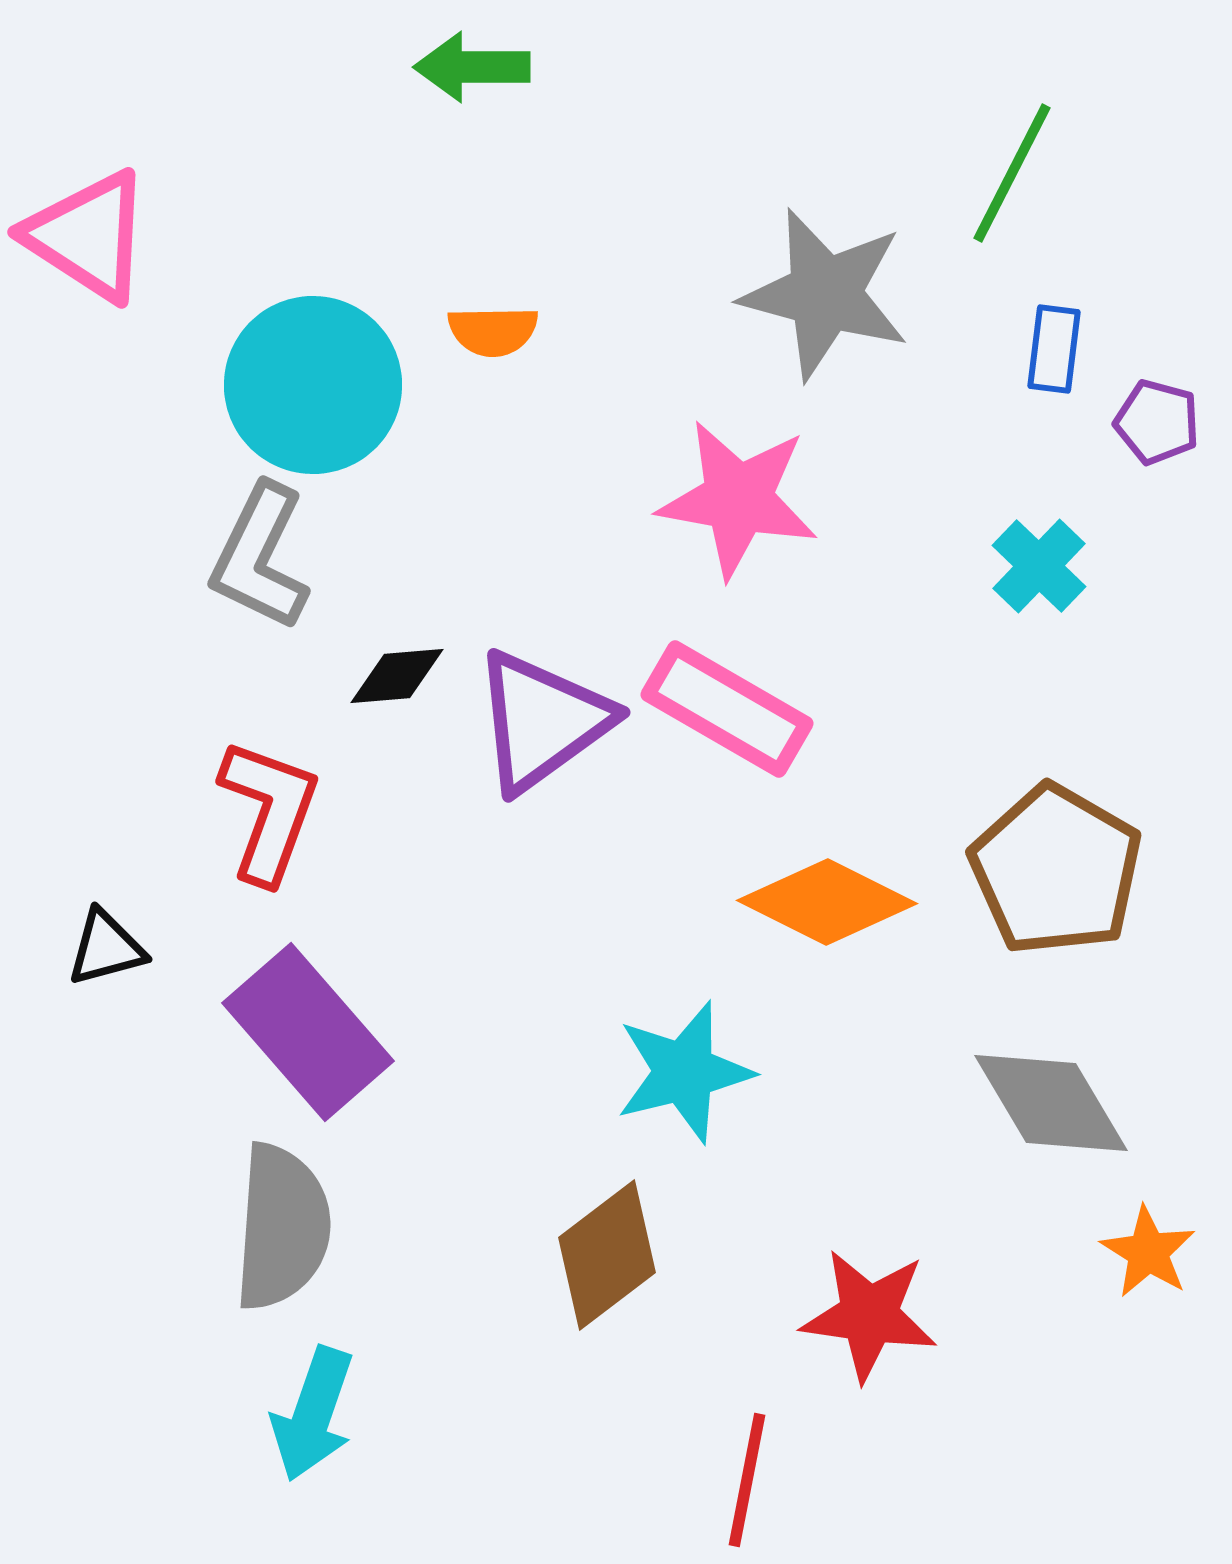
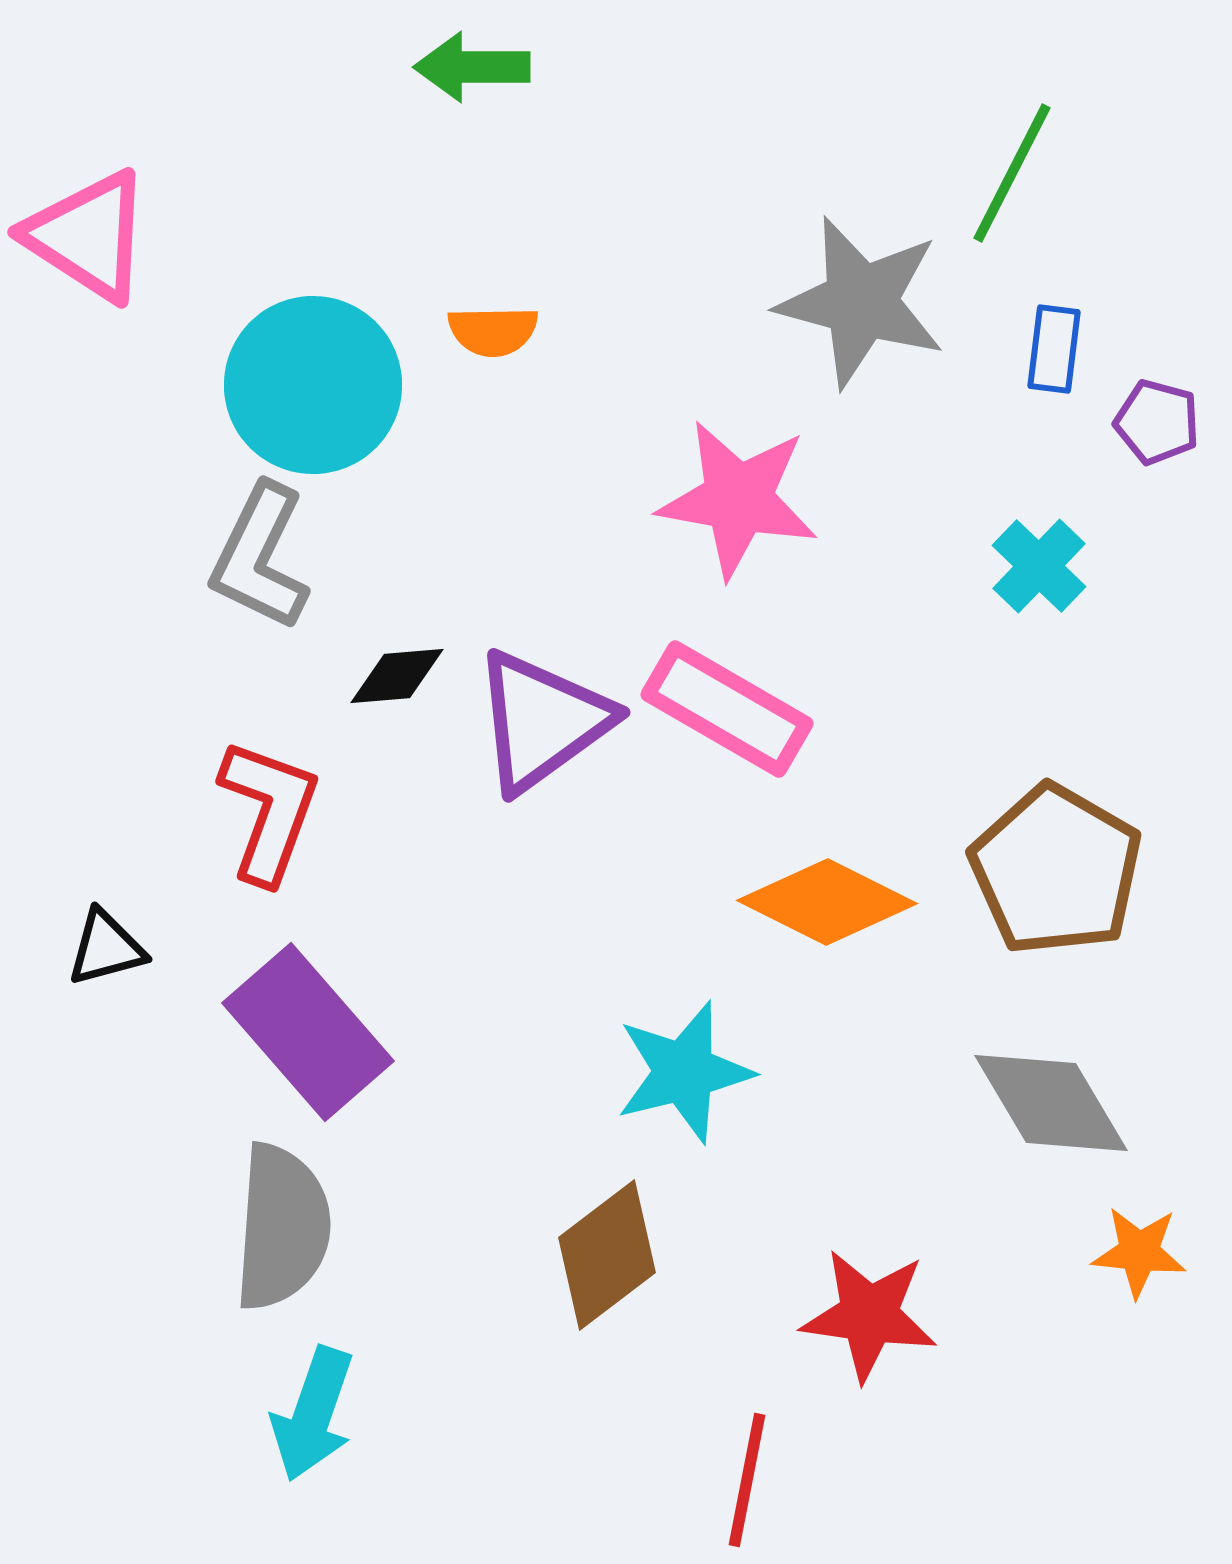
gray star: moved 36 px right, 8 px down
orange star: moved 9 px left; rotated 26 degrees counterclockwise
